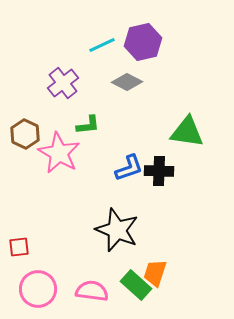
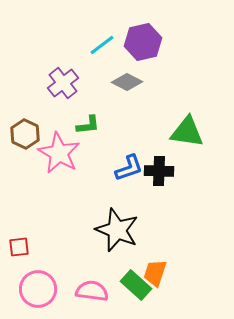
cyan line: rotated 12 degrees counterclockwise
